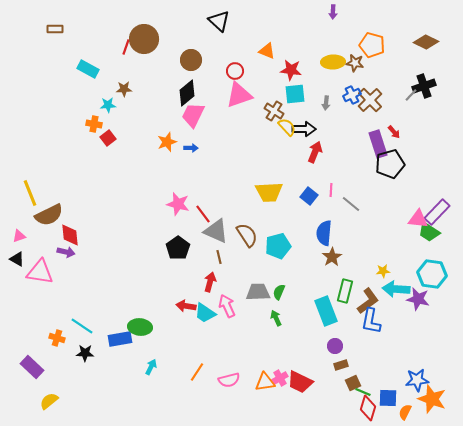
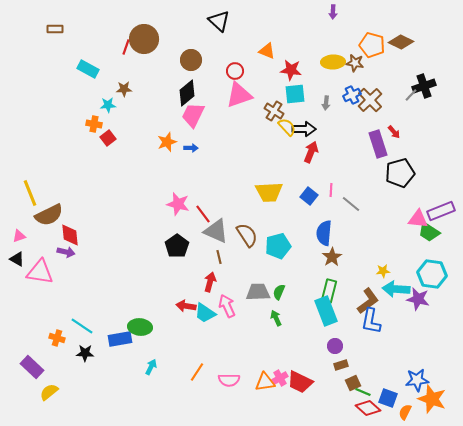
brown diamond at (426, 42): moved 25 px left
red arrow at (315, 152): moved 4 px left
black pentagon at (390, 164): moved 10 px right, 9 px down
purple rectangle at (437, 212): moved 4 px right, 1 px up; rotated 24 degrees clockwise
black pentagon at (178, 248): moved 1 px left, 2 px up
green rectangle at (345, 291): moved 16 px left
pink semicircle at (229, 380): rotated 15 degrees clockwise
blue square at (388, 398): rotated 18 degrees clockwise
yellow semicircle at (49, 401): moved 9 px up
red diamond at (368, 408): rotated 65 degrees counterclockwise
